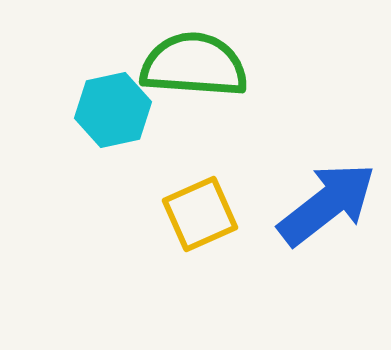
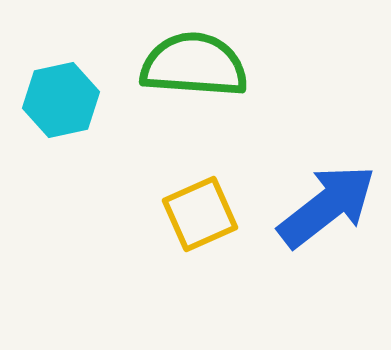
cyan hexagon: moved 52 px left, 10 px up
blue arrow: moved 2 px down
